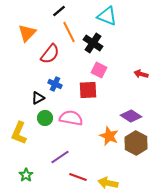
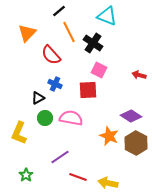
red semicircle: moved 1 px right, 1 px down; rotated 100 degrees clockwise
red arrow: moved 2 px left, 1 px down
